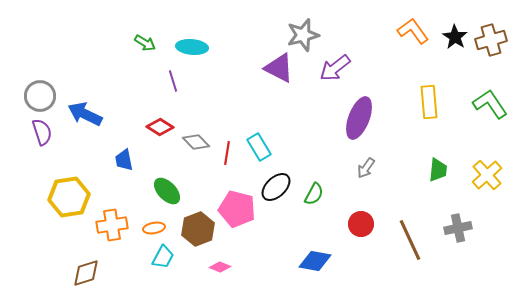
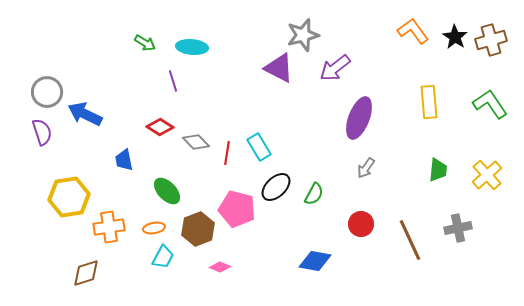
gray circle: moved 7 px right, 4 px up
orange cross: moved 3 px left, 2 px down
